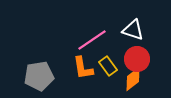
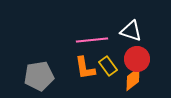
white triangle: moved 2 px left, 1 px down
pink line: rotated 28 degrees clockwise
orange L-shape: moved 2 px right
